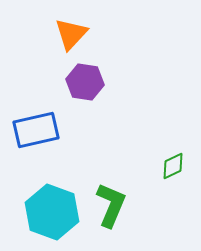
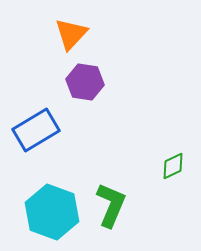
blue rectangle: rotated 18 degrees counterclockwise
